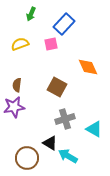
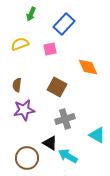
pink square: moved 1 px left, 5 px down
purple star: moved 10 px right, 3 px down
cyan triangle: moved 3 px right, 6 px down
